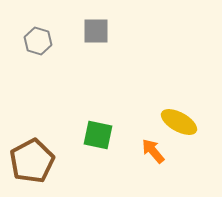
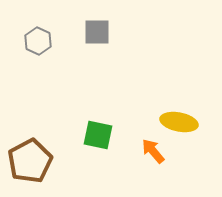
gray square: moved 1 px right, 1 px down
gray hexagon: rotated 8 degrees clockwise
yellow ellipse: rotated 18 degrees counterclockwise
brown pentagon: moved 2 px left
